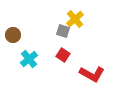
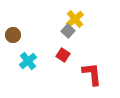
gray square: moved 5 px right; rotated 24 degrees clockwise
cyan cross: moved 1 px left, 2 px down
red L-shape: rotated 125 degrees counterclockwise
